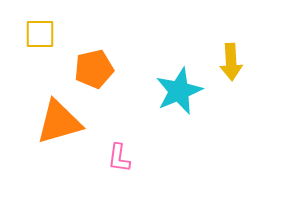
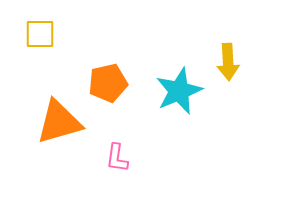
yellow arrow: moved 3 px left
orange pentagon: moved 14 px right, 14 px down
pink L-shape: moved 2 px left
